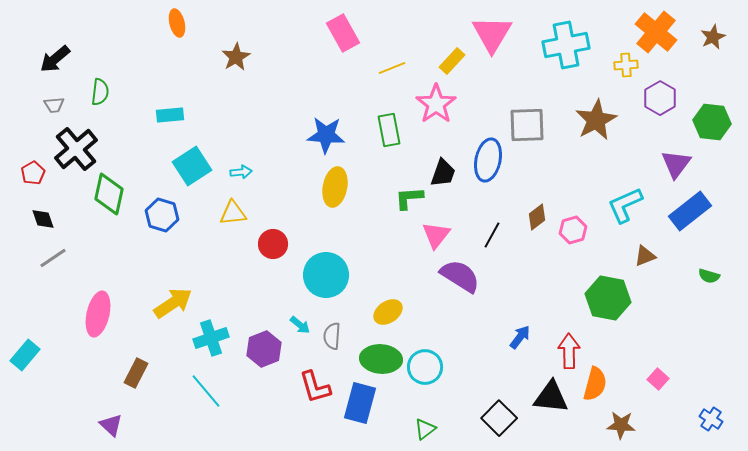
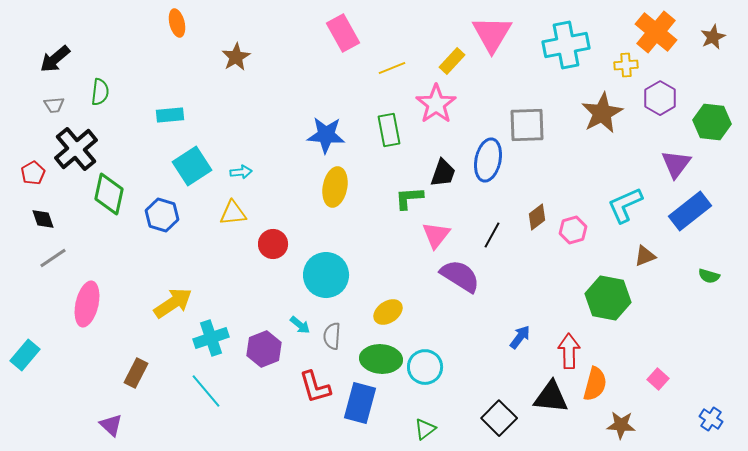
brown star at (596, 120): moved 6 px right, 7 px up
pink ellipse at (98, 314): moved 11 px left, 10 px up
